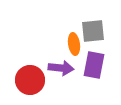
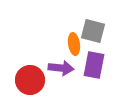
gray square: rotated 20 degrees clockwise
